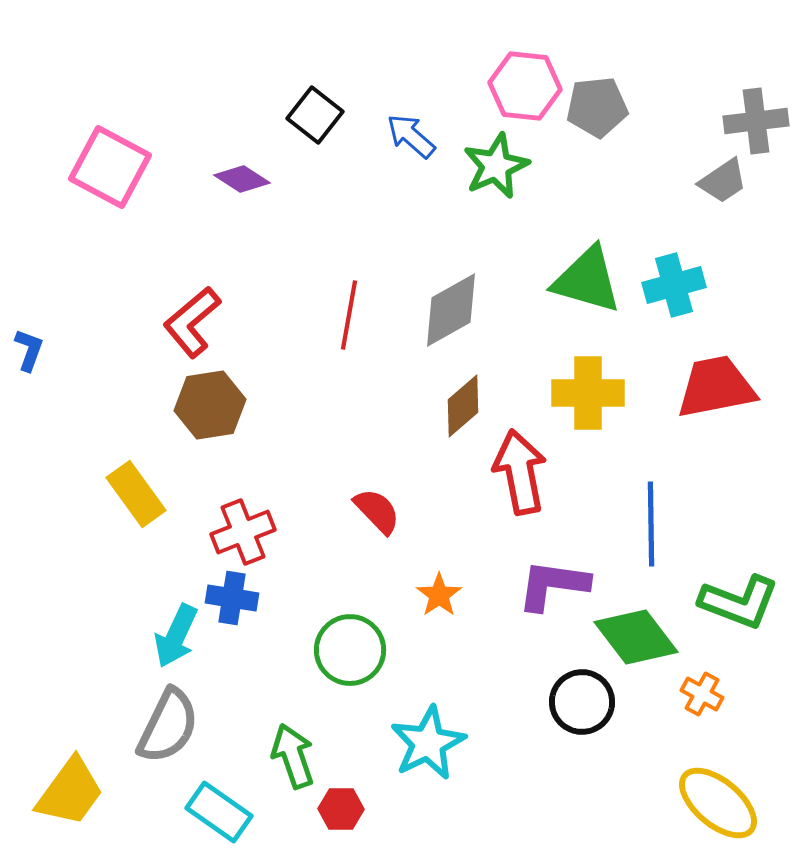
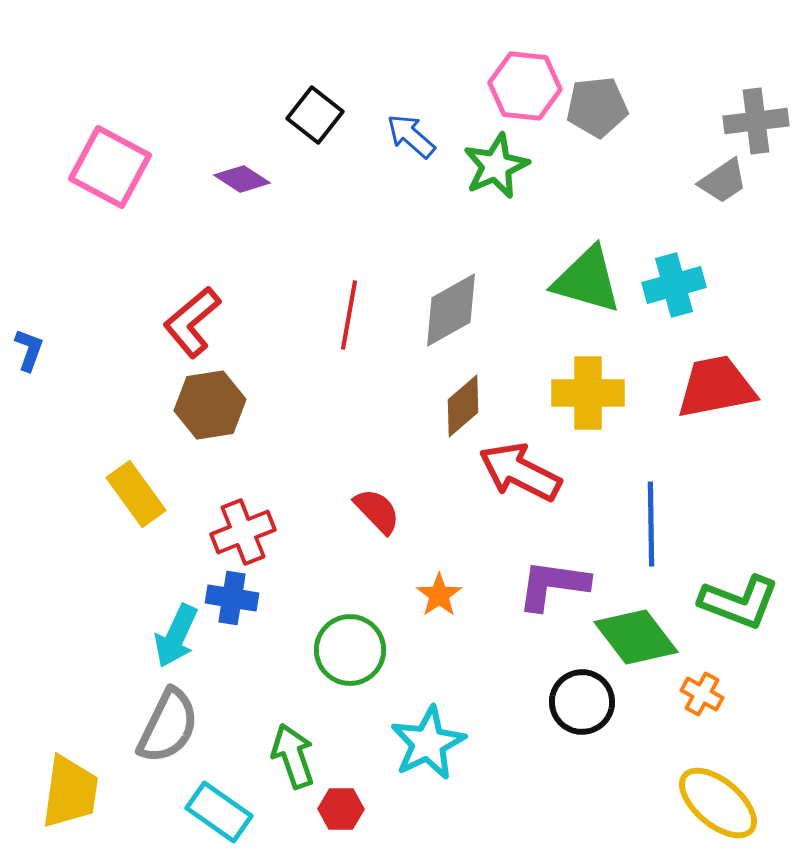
red arrow: rotated 52 degrees counterclockwise
yellow trapezoid: rotated 28 degrees counterclockwise
